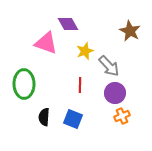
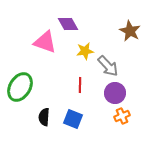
pink triangle: moved 1 px left, 1 px up
yellow star: rotated 12 degrees clockwise
gray arrow: moved 1 px left
green ellipse: moved 4 px left, 3 px down; rotated 32 degrees clockwise
